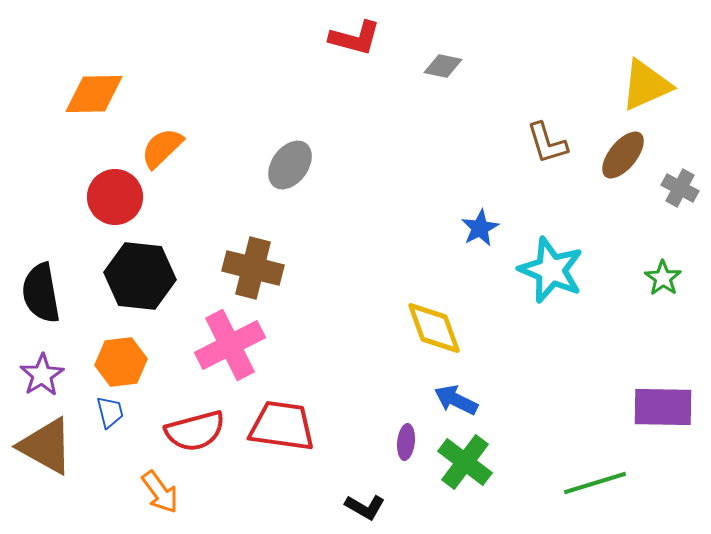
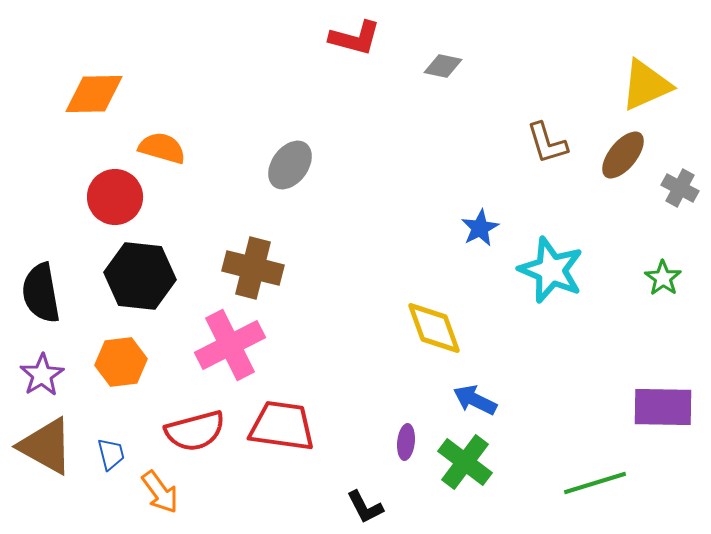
orange semicircle: rotated 60 degrees clockwise
blue arrow: moved 19 px right
blue trapezoid: moved 1 px right, 42 px down
black L-shape: rotated 33 degrees clockwise
